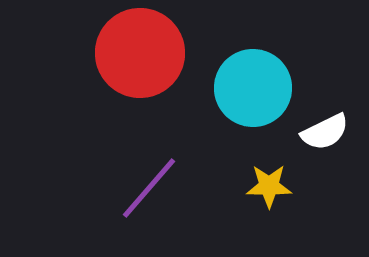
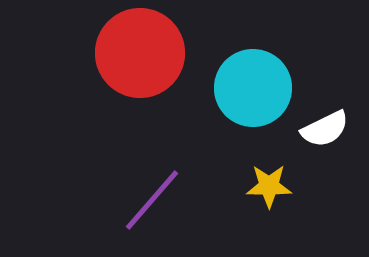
white semicircle: moved 3 px up
purple line: moved 3 px right, 12 px down
